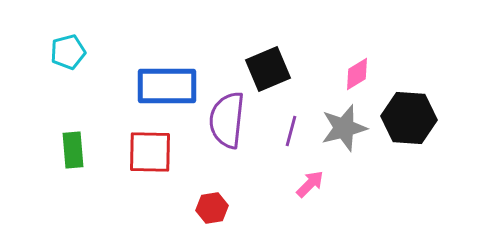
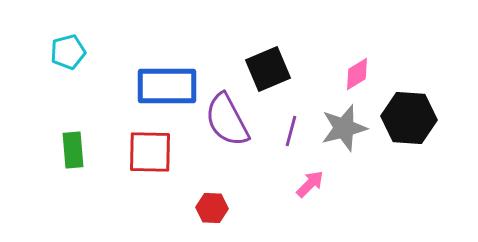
purple semicircle: rotated 34 degrees counterclockwise
red hexagon: rotated 12 degrees clockwise
